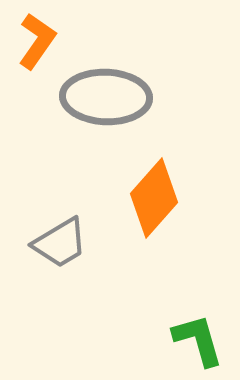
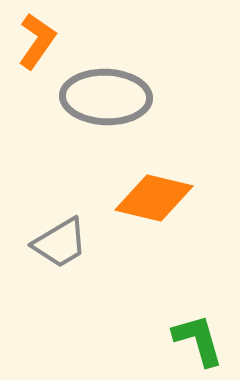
orange diamond: rotated 62 degrees clockwise
